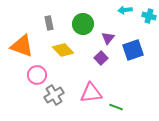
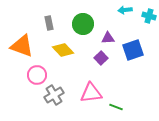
purple triangle: rotated 48 degrees clockwise
